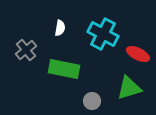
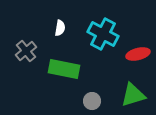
gray cross: moved 1 px down
red ellipse: rotated 40 degrees counterclockwise
green triangle: moved 4 px right, 7 px down
